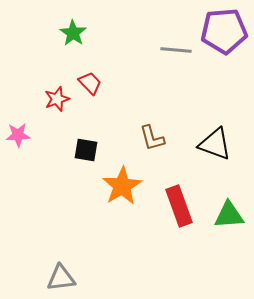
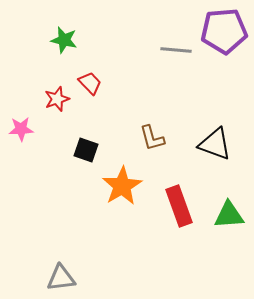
green star: moved 9 px left, 7 px down; rotated 20 degrees counterclockwise
pink star: moved 3 px right, 6 px up
black square: rotated 10 degrees clockwise
